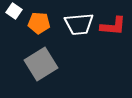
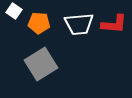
red L-shape: moved 1 px right, 2 px up
